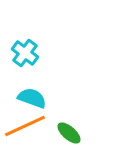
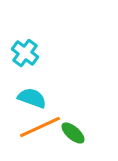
orange line: moved 15 px right, 1 px down
green ellipse: moved 4 px right
